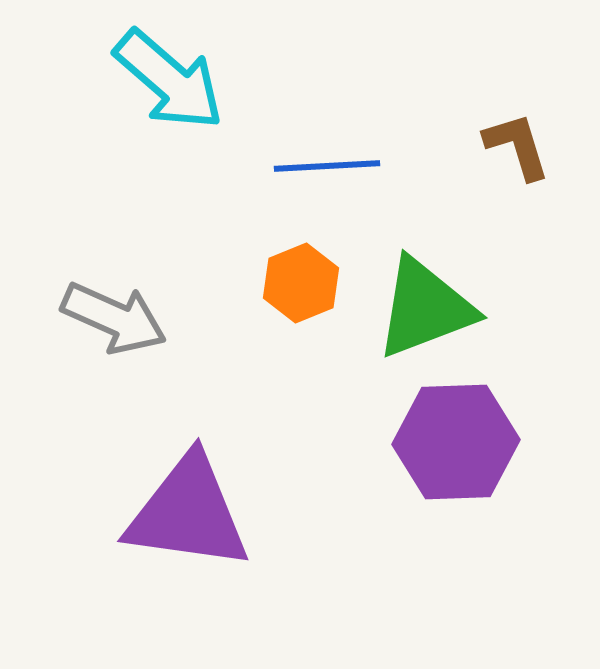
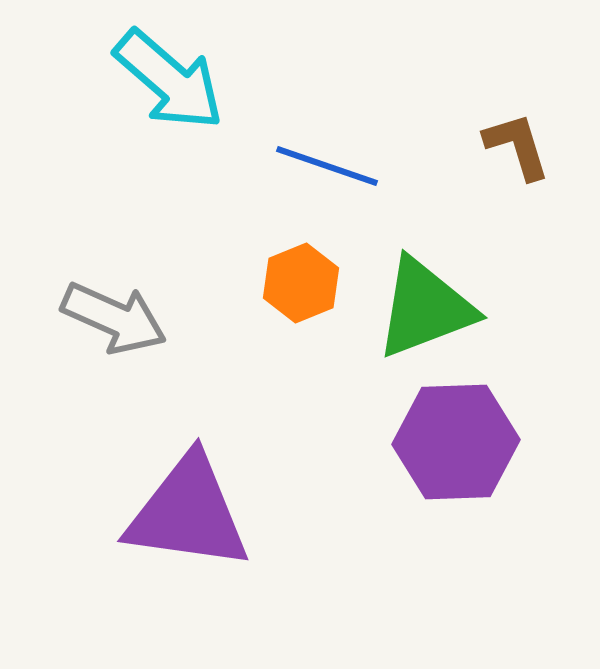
blue line: rotated 22 degrees clockwise
